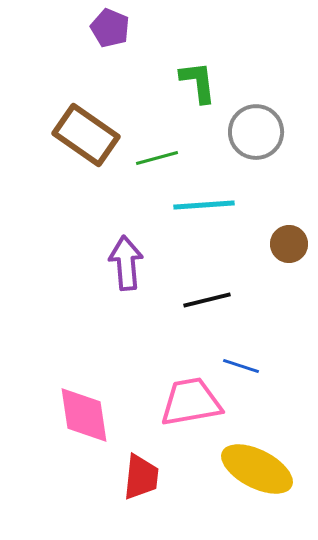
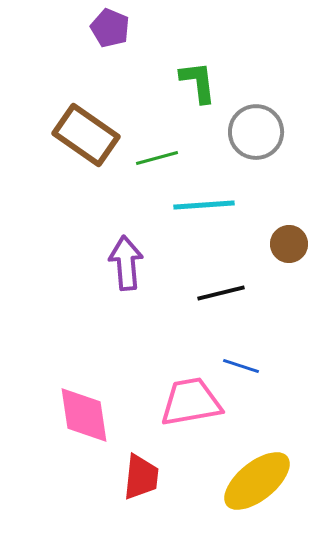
black line: moved 14 px right, 7 px up
yellow ellipse: moved 12 px down; rotated 66 degrees counterclockwise
